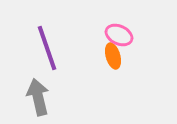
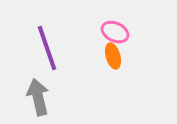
pink ellipse: moved 4 px left, 3 px up
